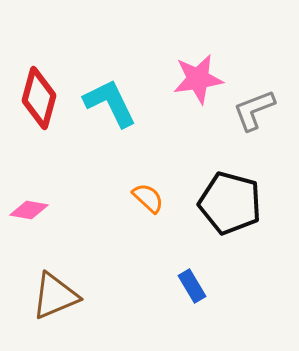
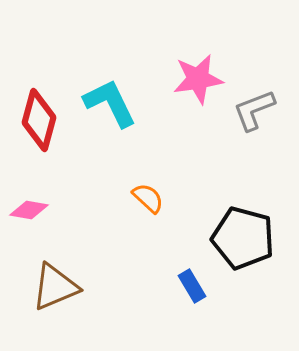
red diamond: moved 22 px down
black pentagon: moved 13 px right, 35 px down
brown triangle: moved 9 px up
